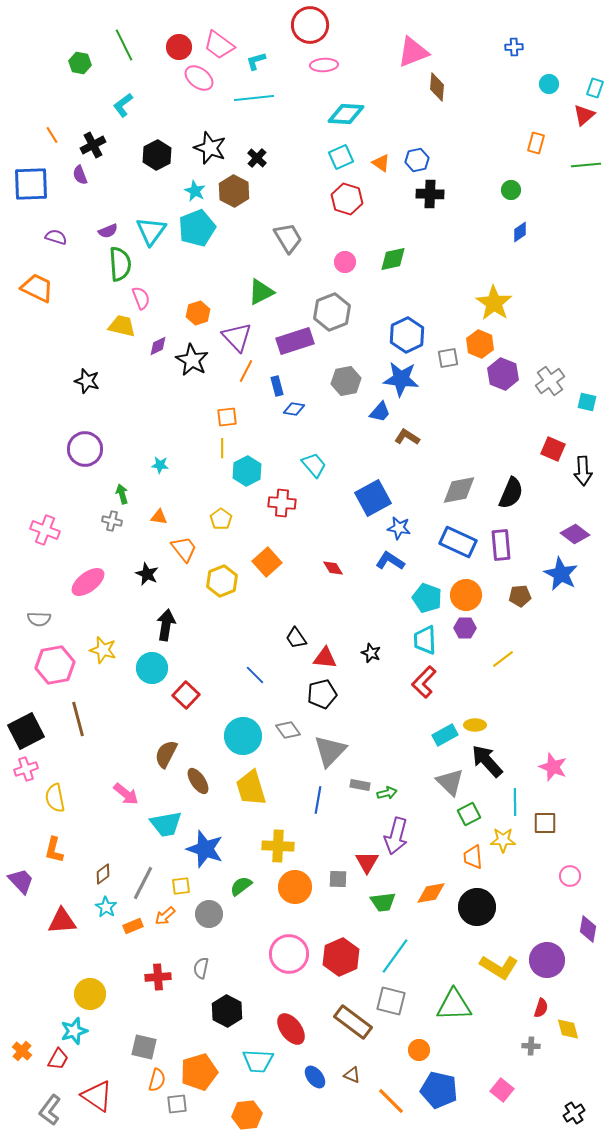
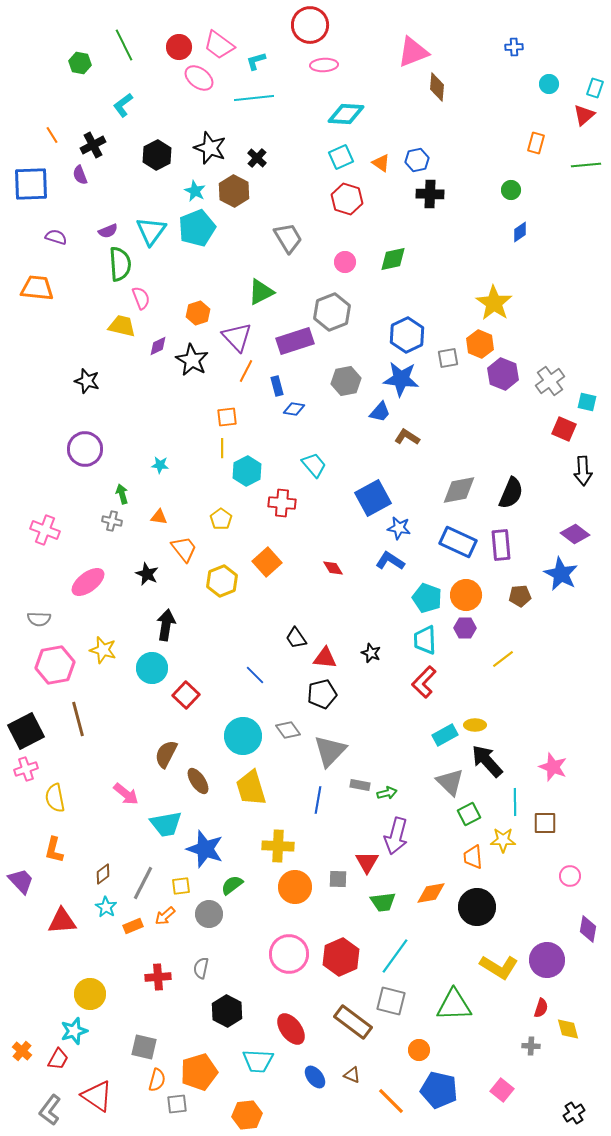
orange trapezoid at (37, 288): rotated 20 degrees counterclockwise
red square at (553, 449): moved 11 px right, 20 px up
green semicircle at (241, 886): moved 9 px left, 1 px up
